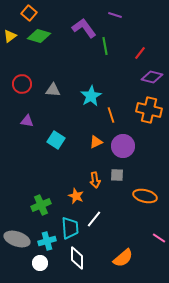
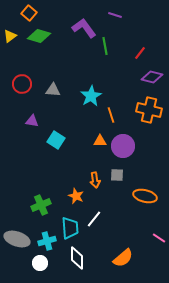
purple triangle: moved 5 px right
orange triangle: moved 4 px right, 1 px up; rotated 24 degrees clockwise
